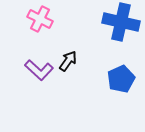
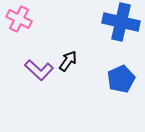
pink cross: moved 21 px left
